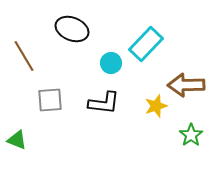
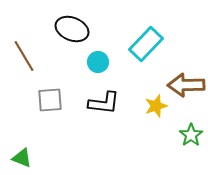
cyan circle: moved 13 px left, 1 px up
green triangle: moved 5 px right, 18 px down
